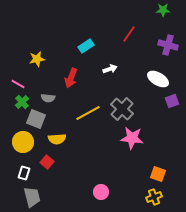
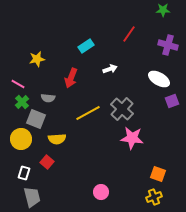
white ellipse: moved 1 px right
yellow circle: moved 2 px left, 3 px up
